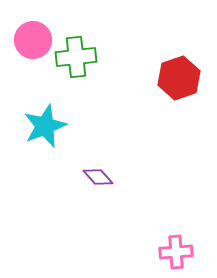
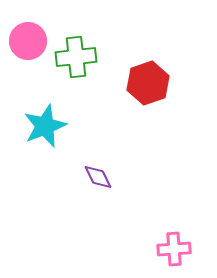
pink circle: moved 5 px left, 1 px down
red hexagon: moved 31 px left, 5 px down
purple diamond: rotated 16 degrees clockwise
pink cross: moved 2 px left, 3 px up
